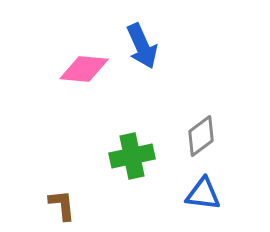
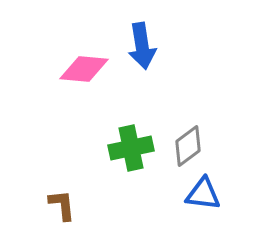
blue arrow: rotated 15 degrees clockwise
gray diamond: moved 13 px left, 10 px down
green cross: moved 1 px left, 8 px up
